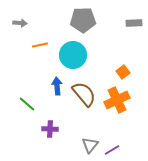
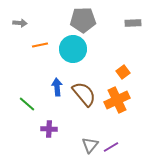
gray rectangle: moved 1 px left
cyan circle: moved 6 px up
blue arrow: moved 1 px down
purple cross: moved 1 px left
purple line: moved 1 px left, 3 px up
